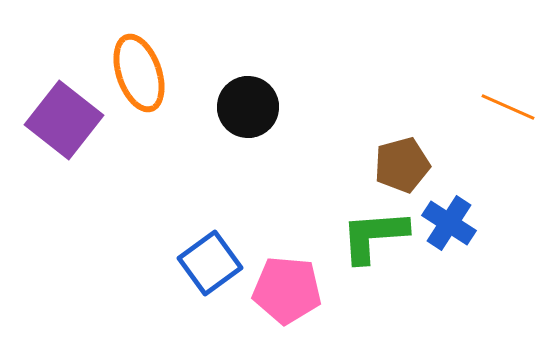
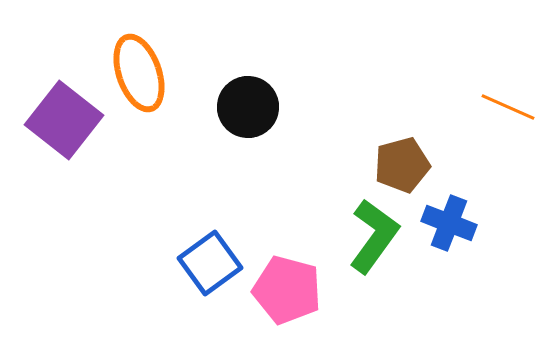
blue cross: rotated 12 degrees counterclockwise
green L-shape: rotated 130 degrees clockwise
pink pentagon: rotated 10 degrees clockwise
